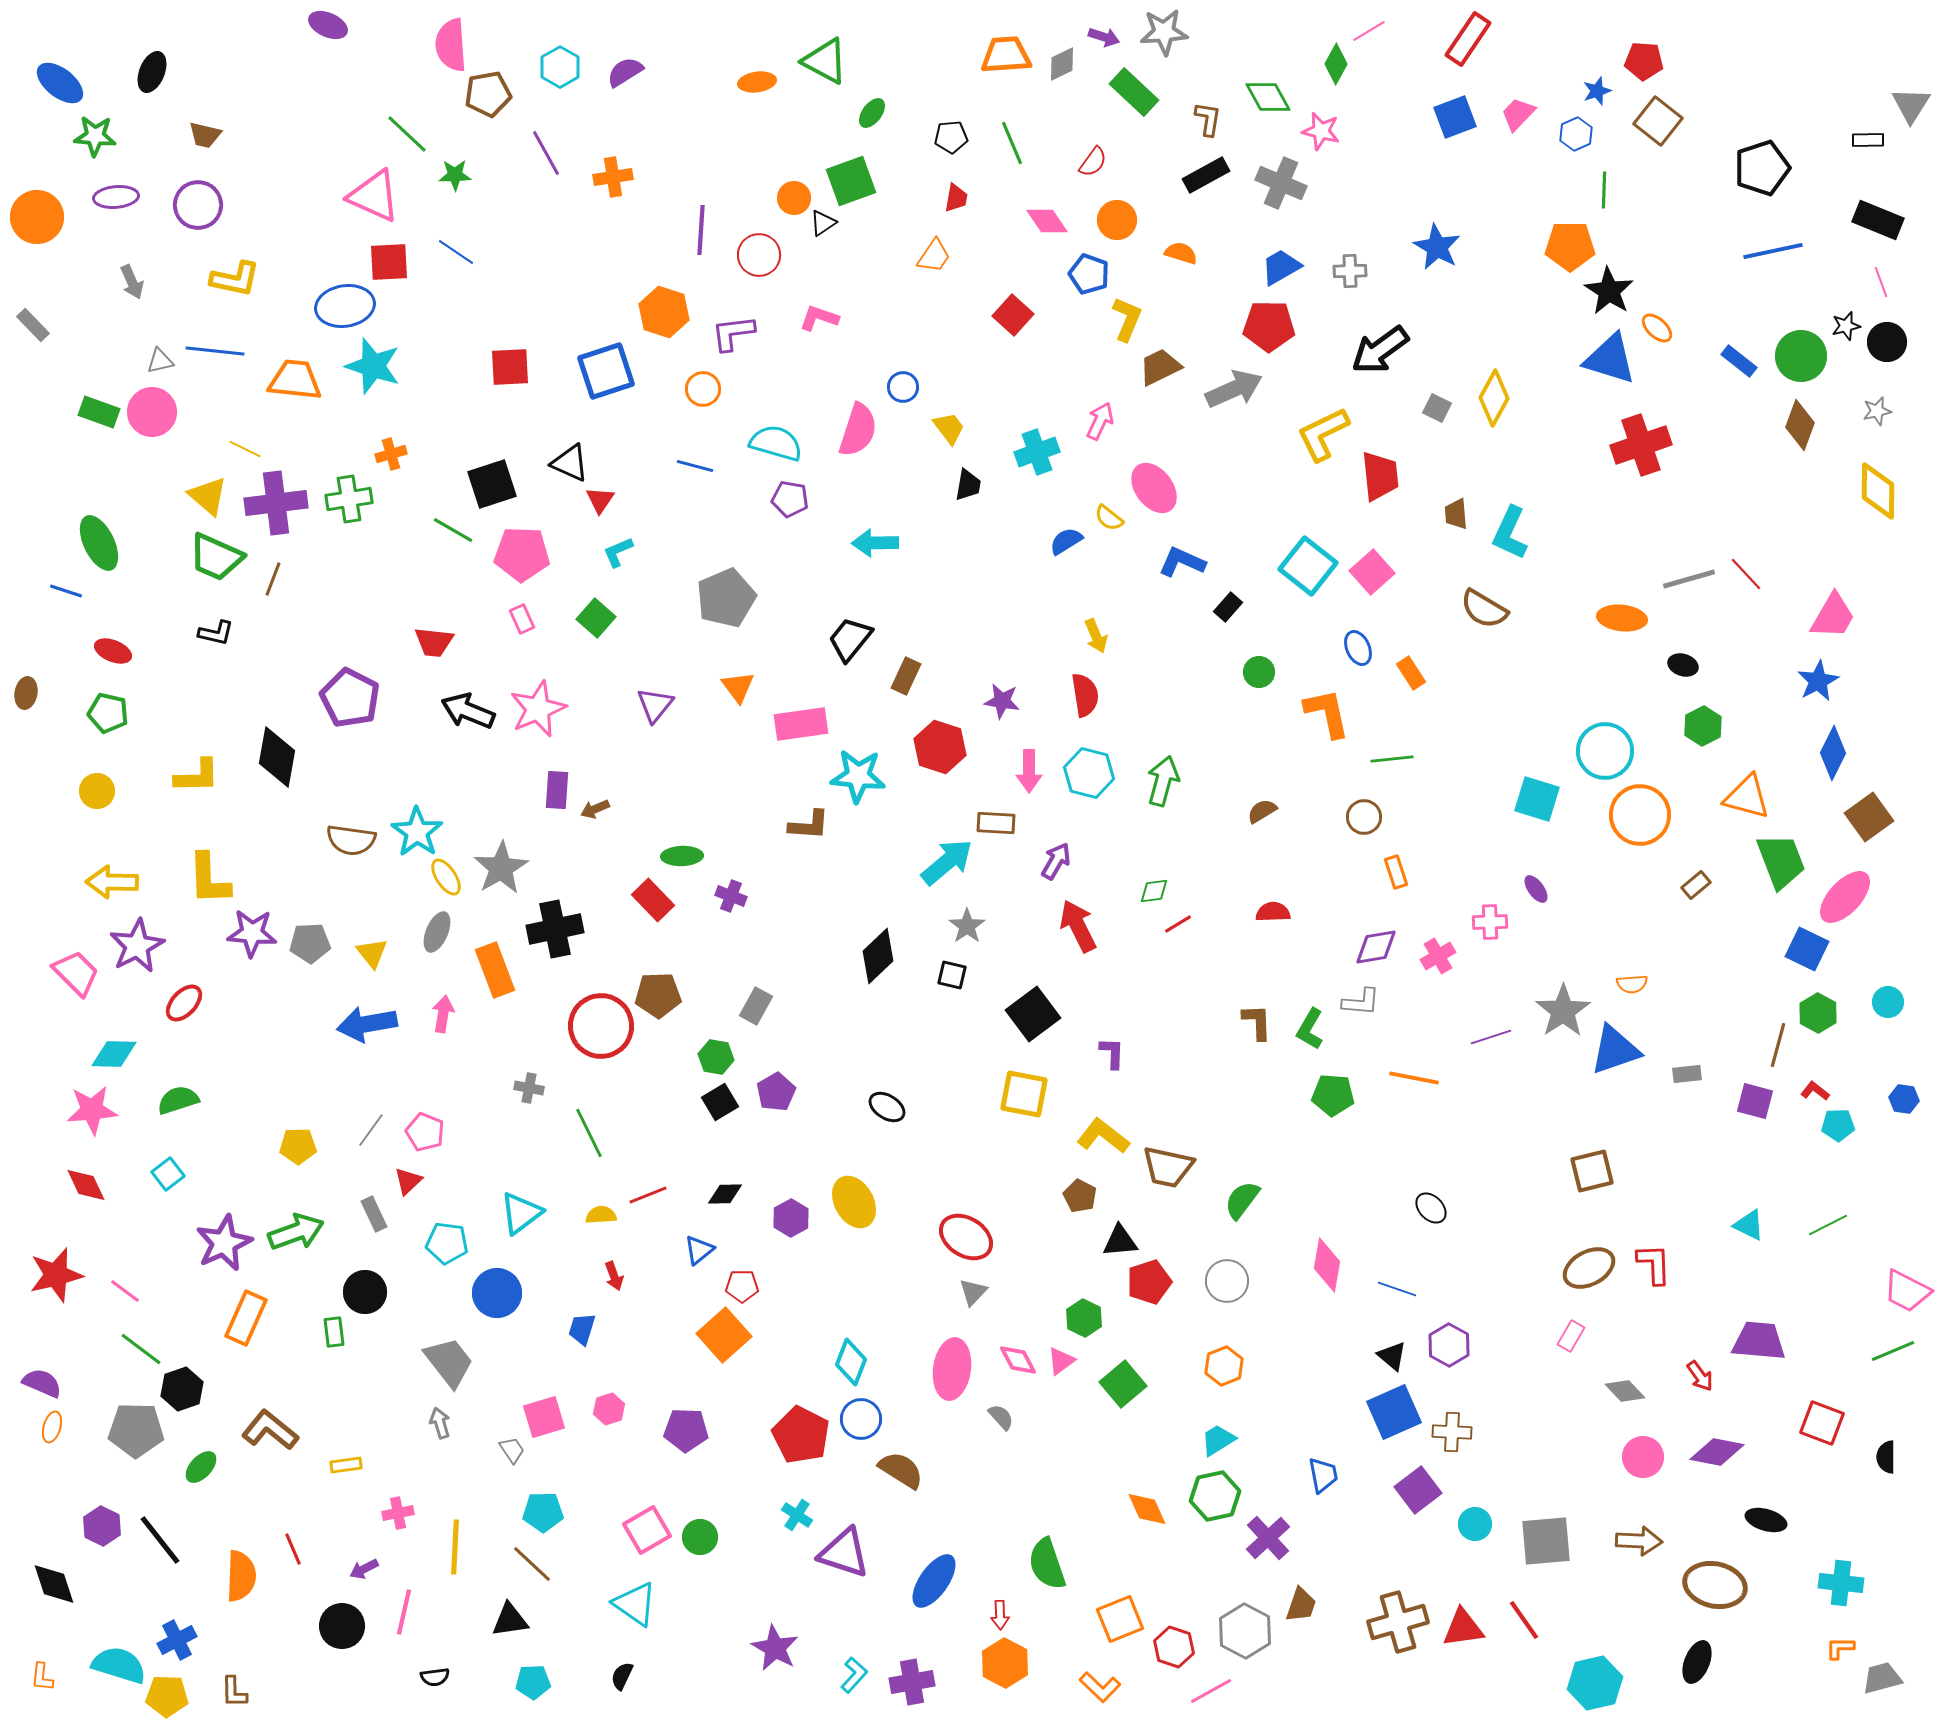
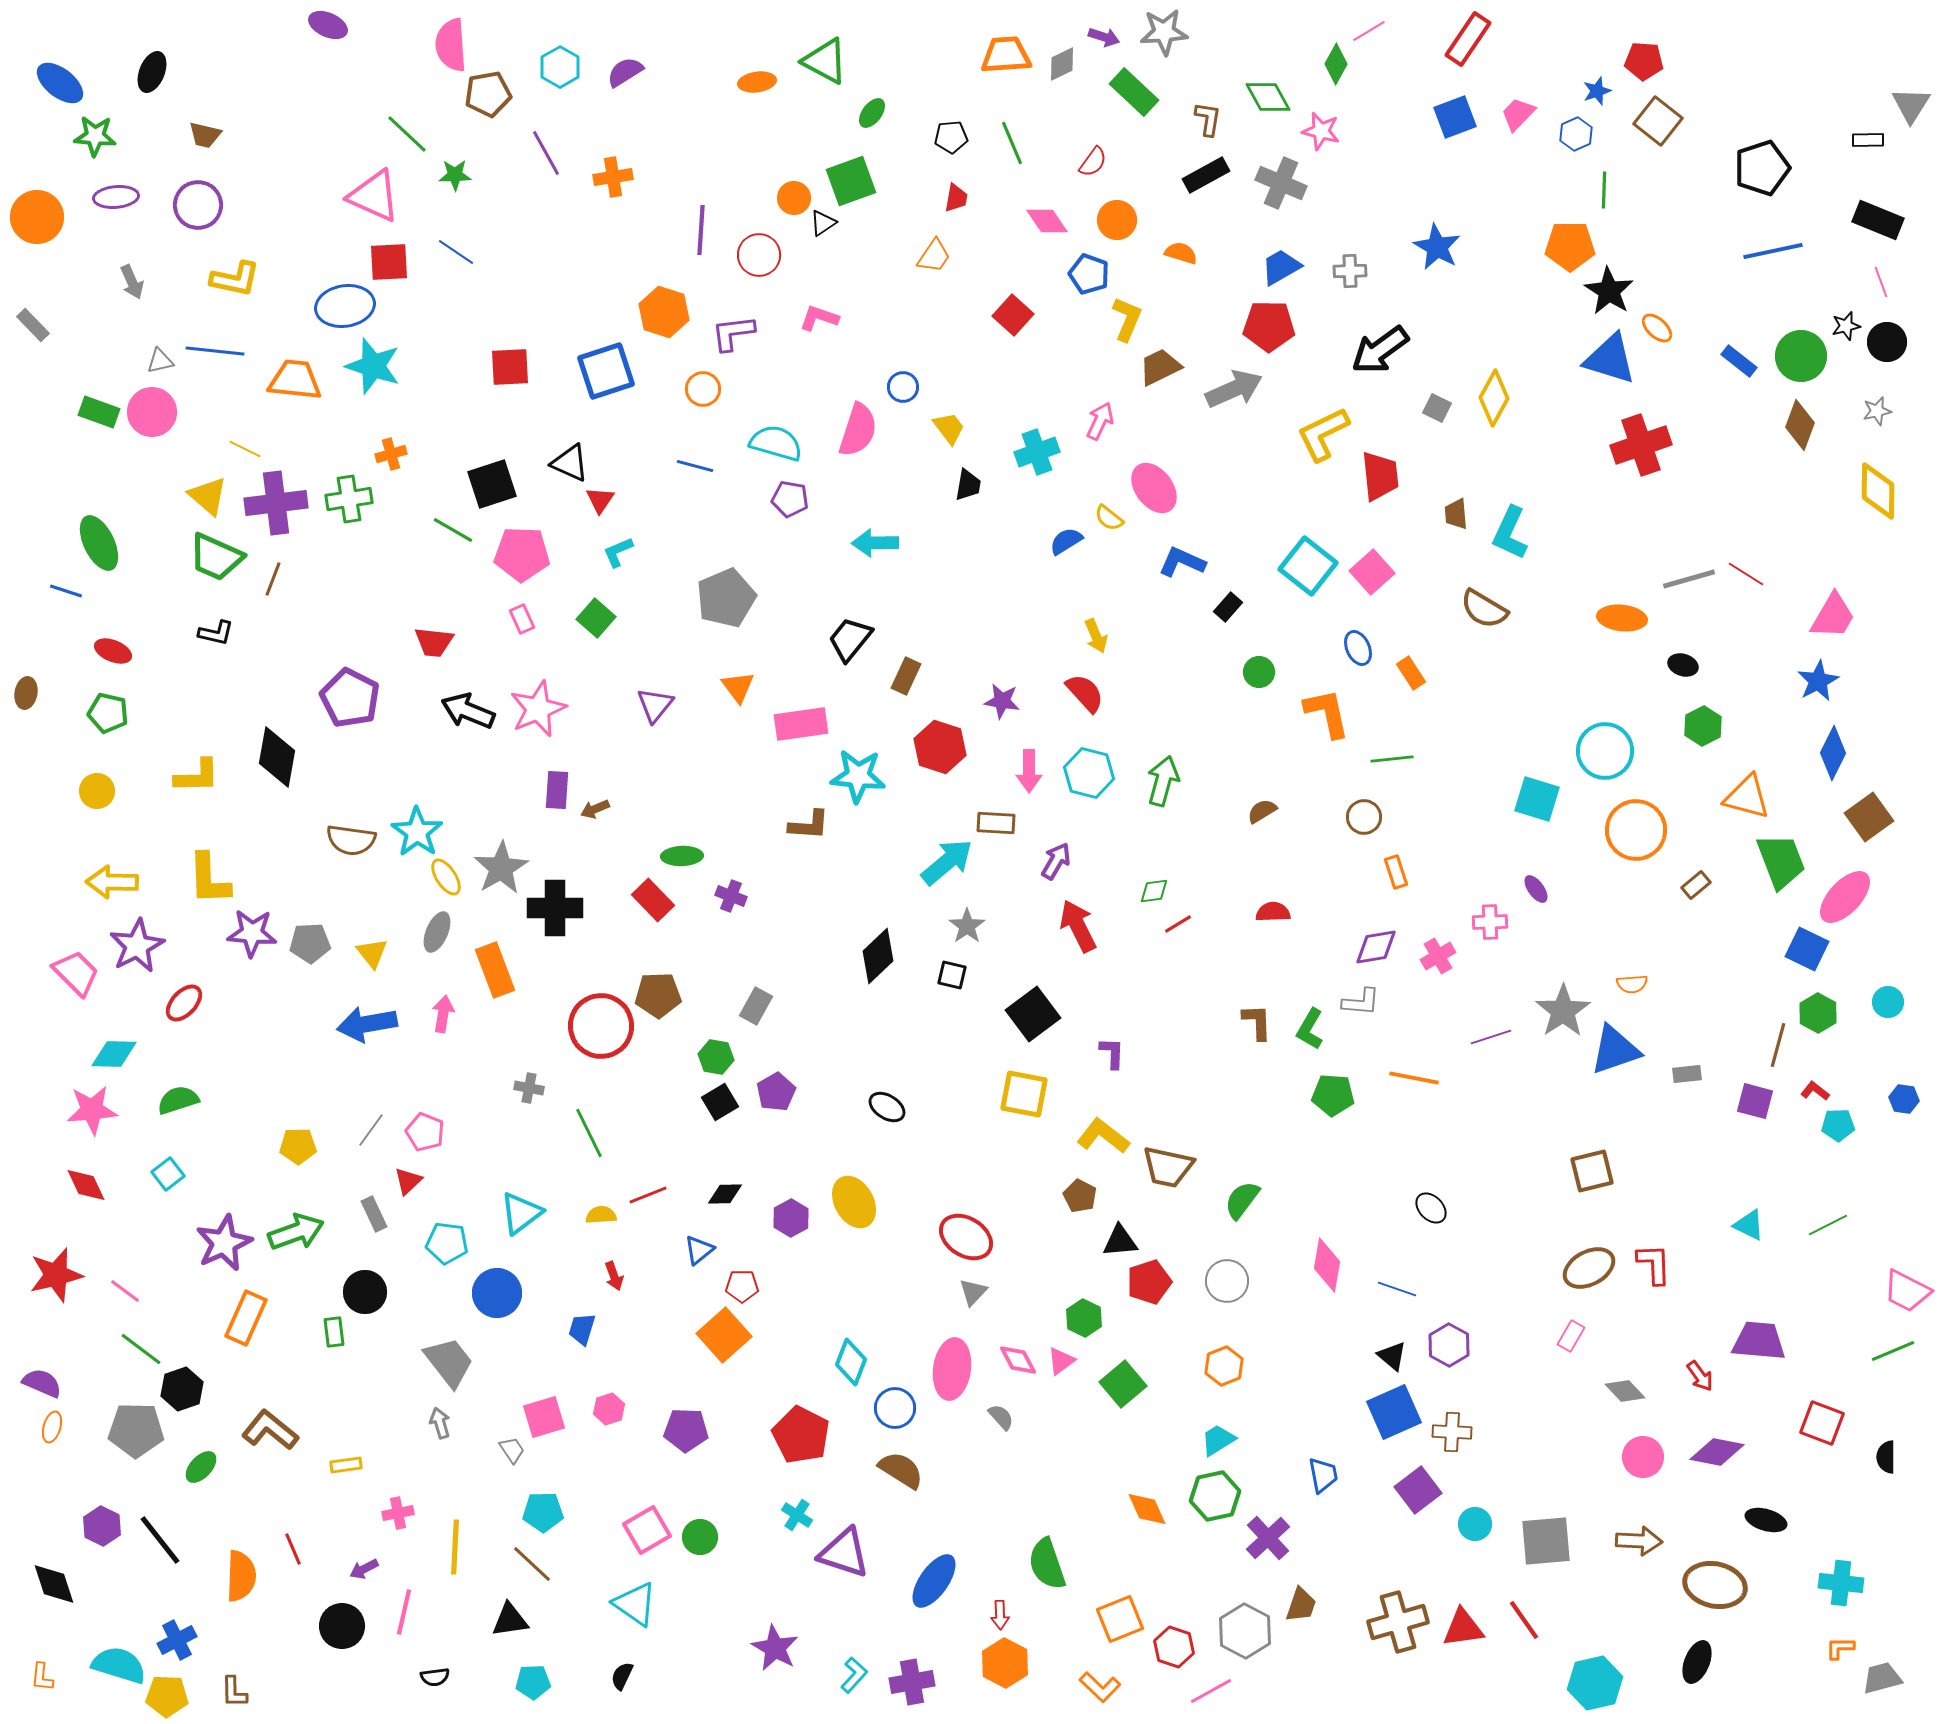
red line at (1746, 574): rotated 15 degrees counterclockwise
red semicircle at (1085, 695): moved 2 px up; rotated 33 degrees counterclockwise
orange circle at (1640, 815): moved 4 px left, 15 px down
black cross at (555, 929): moved 21 px up; rotated 12 degrees clockwise
blue circle at (861, 1419): moved 34 px right, 11 px up
